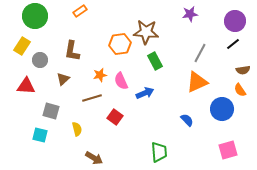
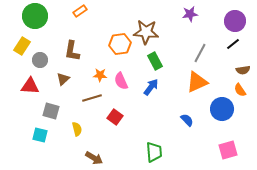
orange star: rotated 16 degrees clockwise
red triangle: moved 4 px right
blue arrow: moved 6 px right, 6 px up; rotated 30 degrees counterclockwise
green trapezoid: moved 5 px left
